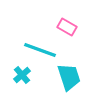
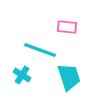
pink rectangle: rotated 24 degrees counterclockwise
cyan cross: rotated 18 degrees counterclockwise
